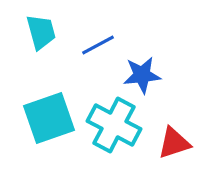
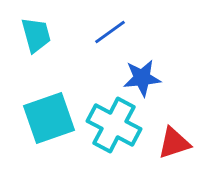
cyan trapezoid: moved 5 px left, 3 px down
blue line: moved 12 px right, 13 px up; rotated 8 degrees counterclockwise
blue star: moved 3 px down
